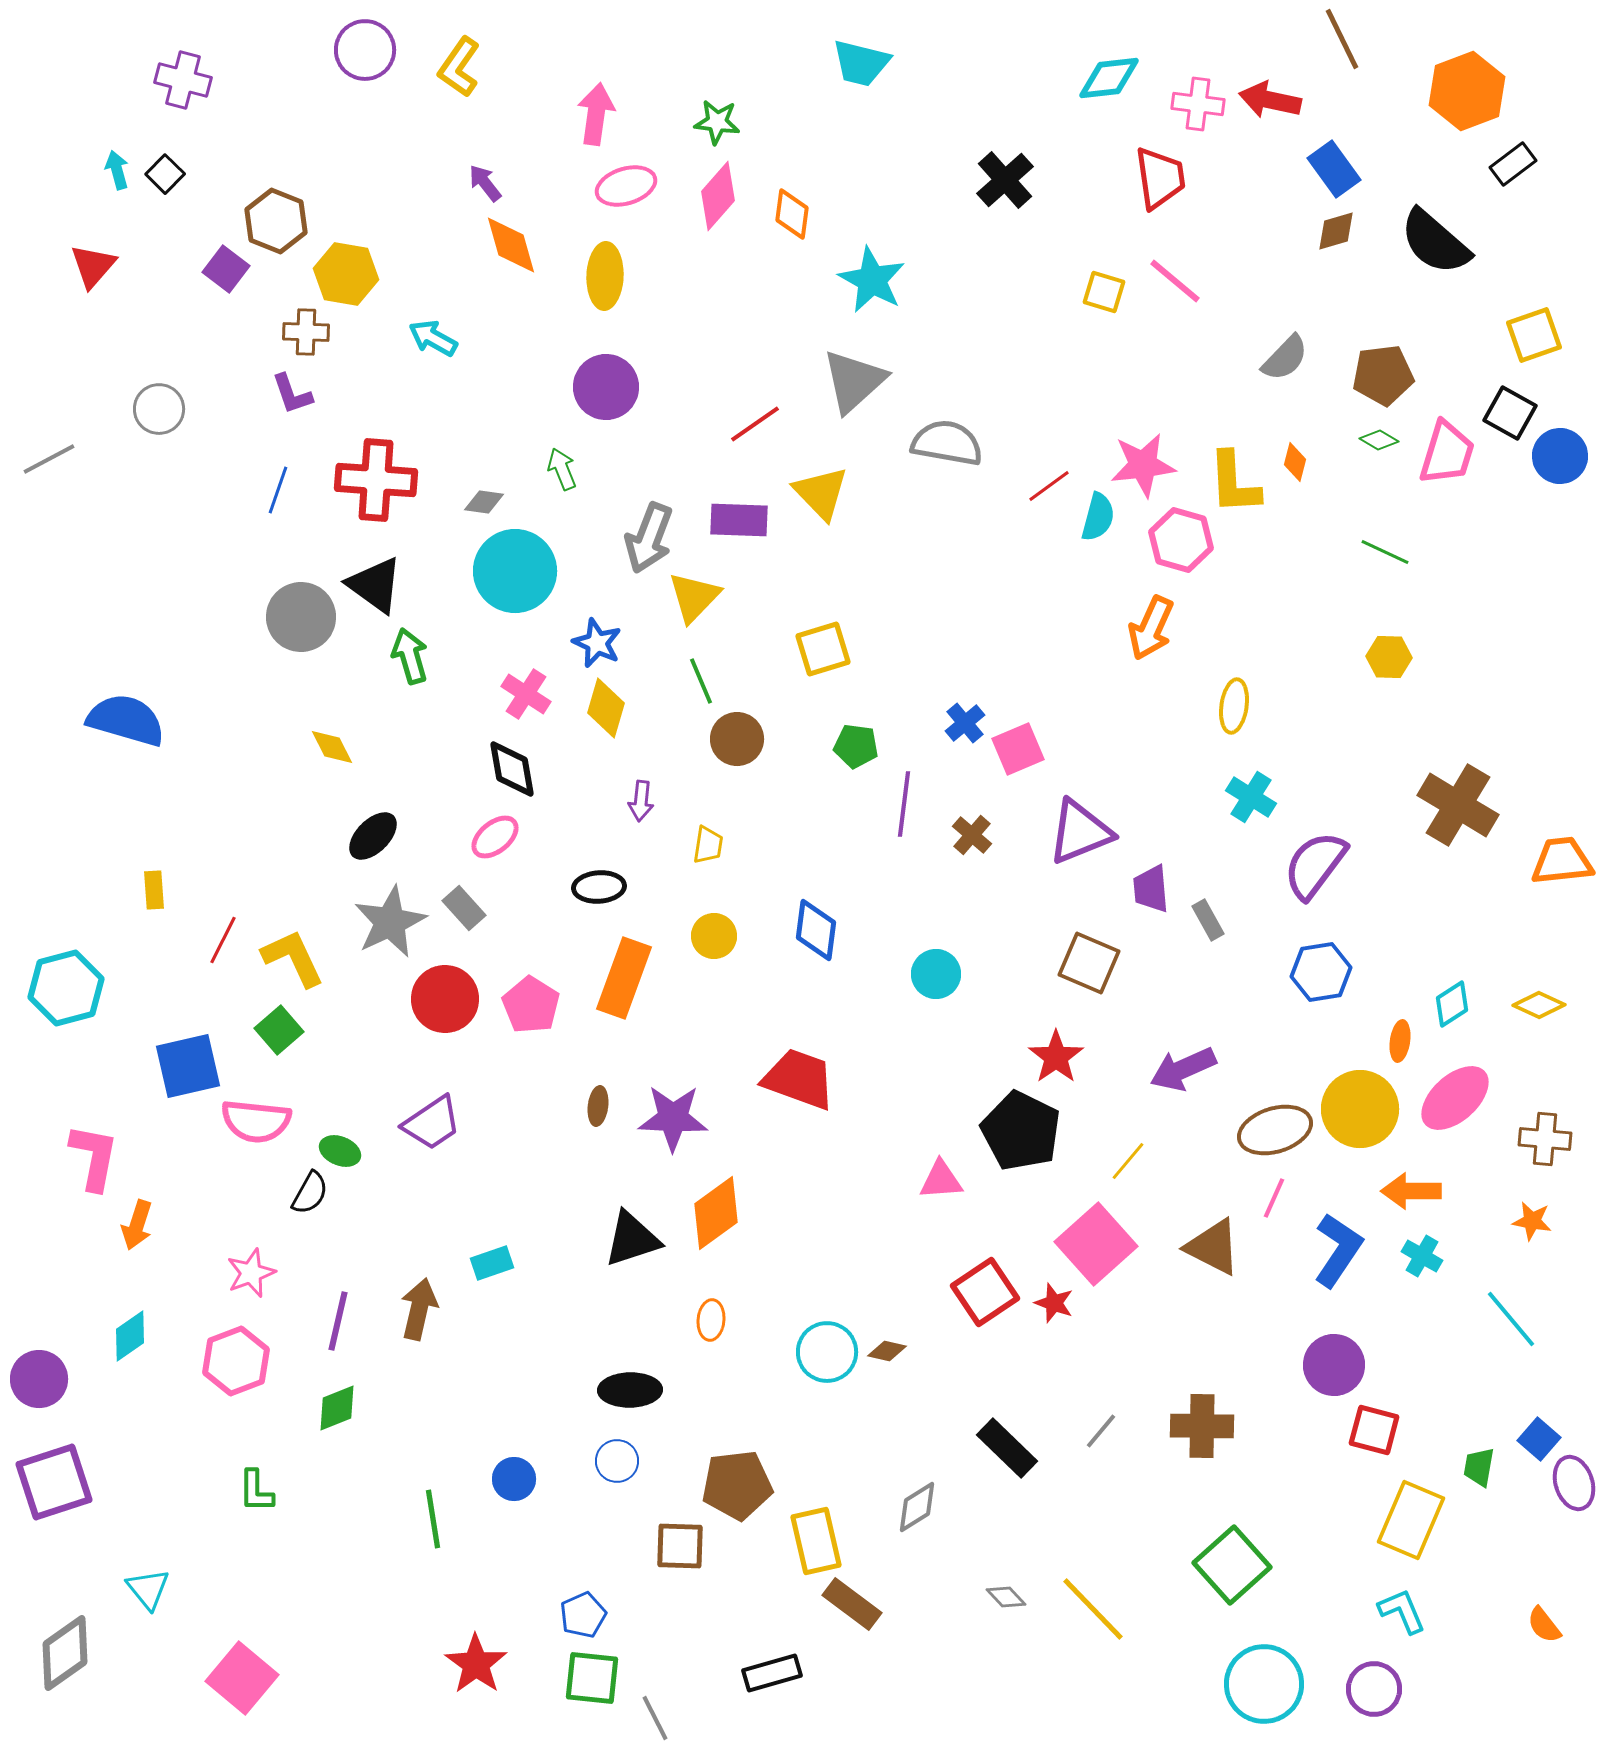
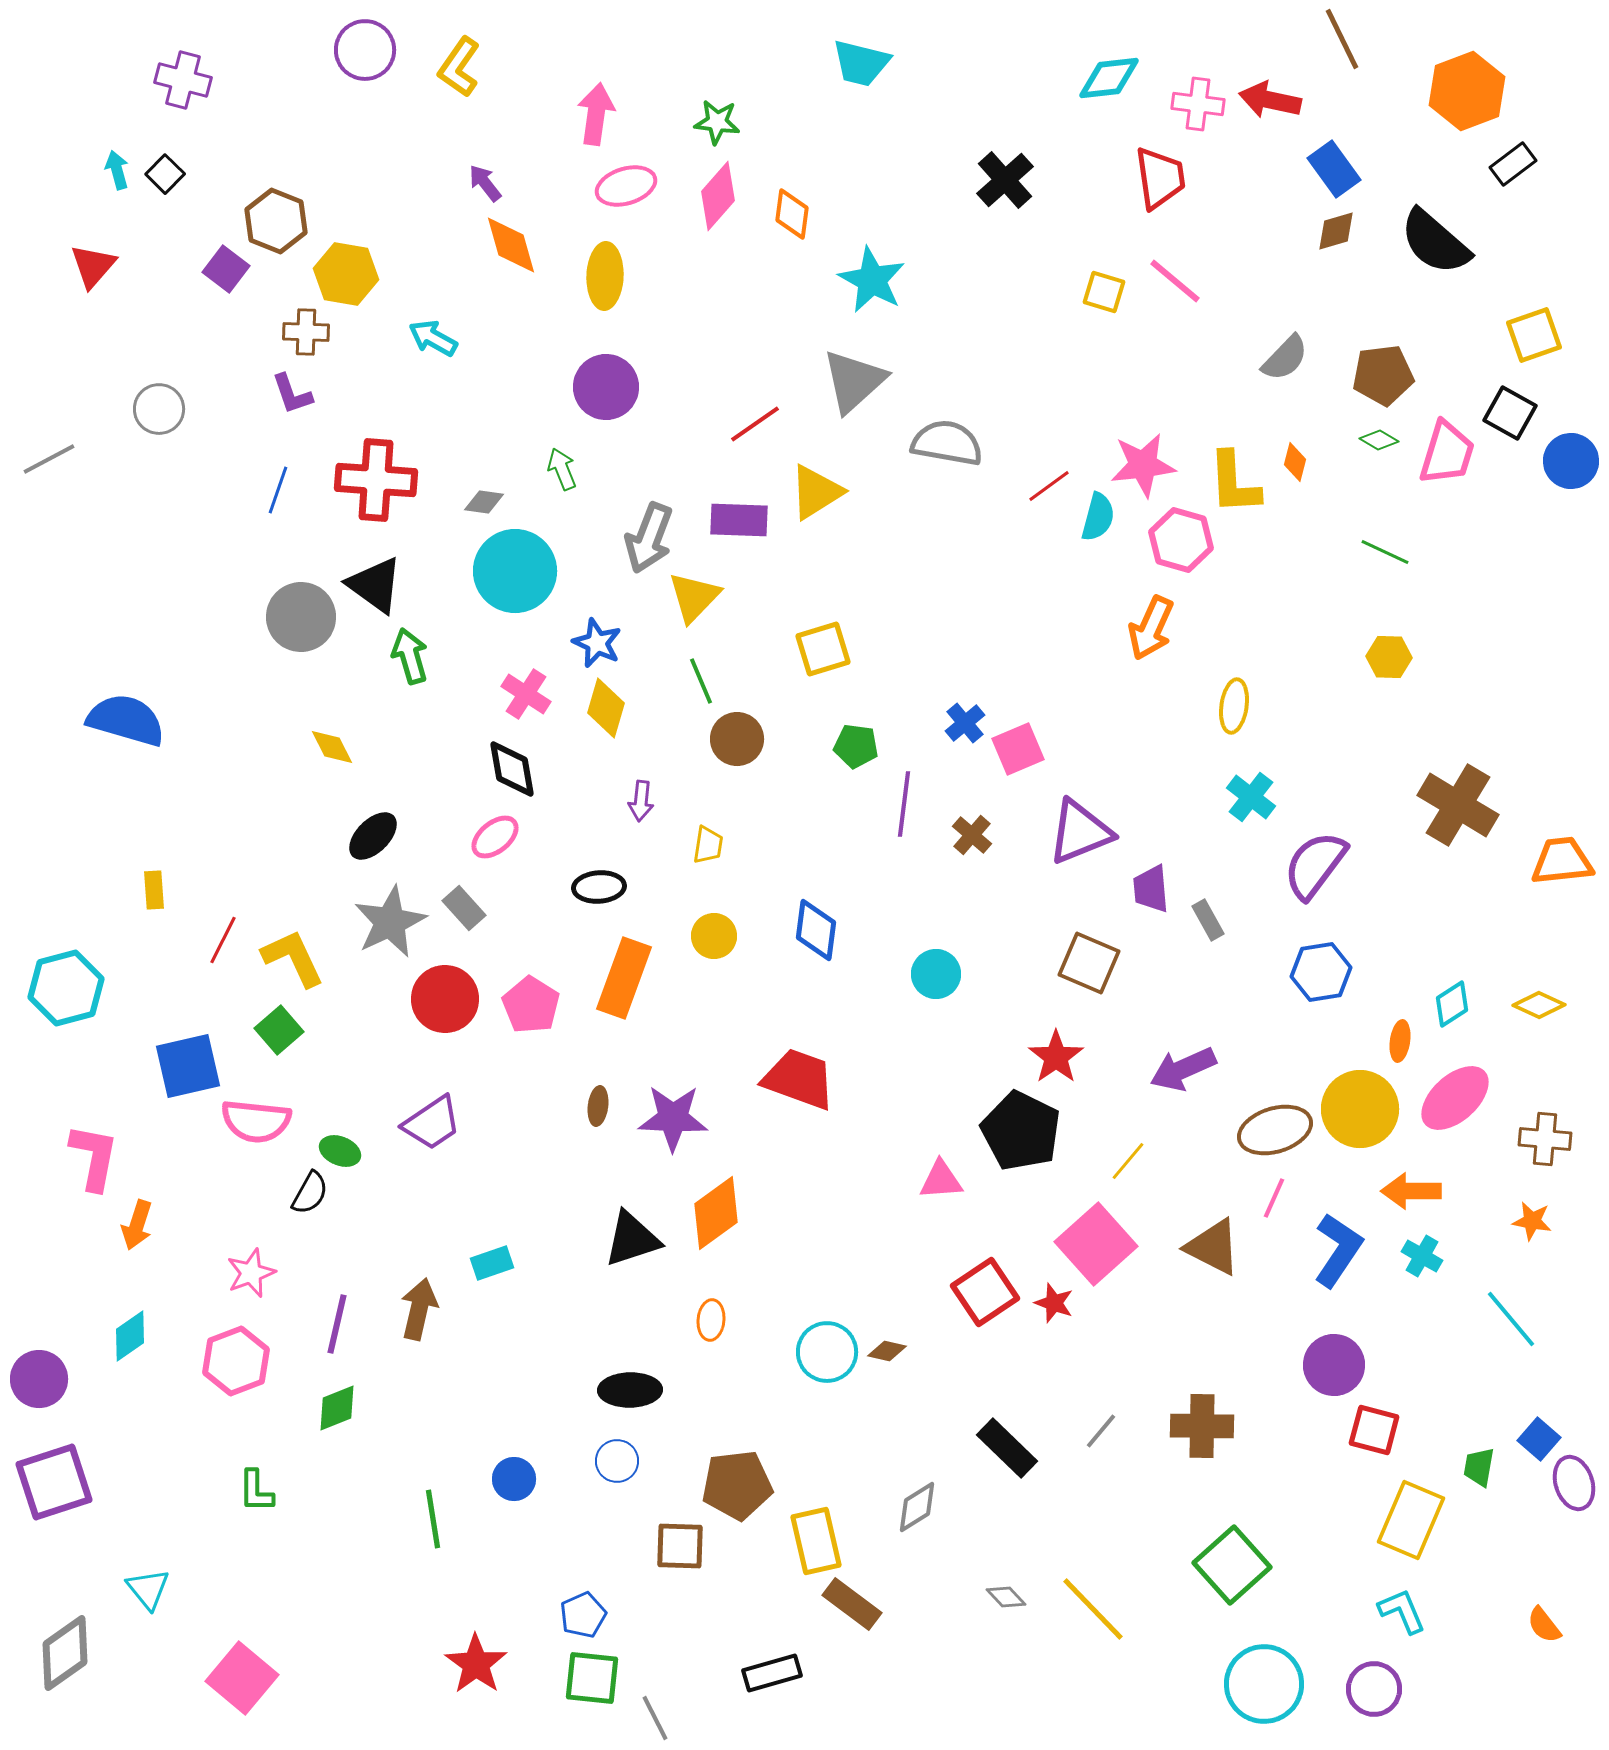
blue circle at (1560, 456): moved 11 px right, 5 px down
yellow triangle at (821, 493): moved 5 px left, 1 px up; rotated 42 degrees clockwise
cyan cross at (1251, 797): rotated 6 degrees clockwise
purple line at (338, 1321): moved 1 px left, 3 px down
